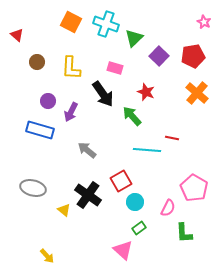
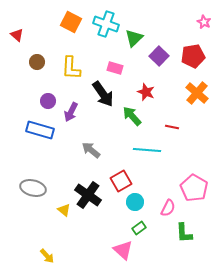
red line: moved 11 px up
gray arrow: moved 4 px right
